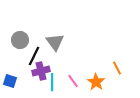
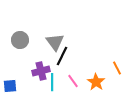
black line: moved 28 px right
blue square: moved 5 px down; rotated 24 degrees counterclockwise
